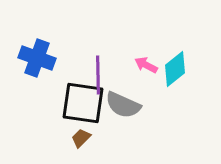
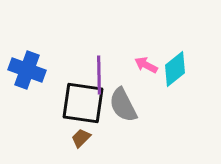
blue cross: moved 10 px left, 12 px down
purple line: moved 1 px right
gray semicircle: rotated 39 degrees clockwise
